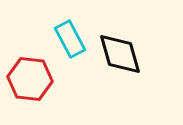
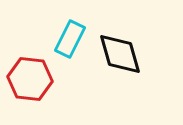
cyan rectangle: rotated 54 degrees clockwise
